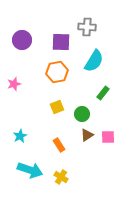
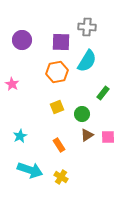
cyan semicircle: moved 7 px left
pink star: moved 2 px left; rotated 24 degrees counterclockwise
